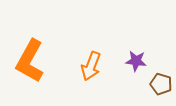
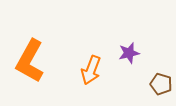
purple star: moved 7 px left, 8 px up; rotated 20 degrees counterclockwise
orange arrow: moved 4 px down
